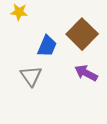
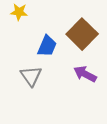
purple arrow: moved 1 px left, 1 px down
